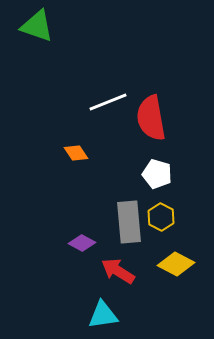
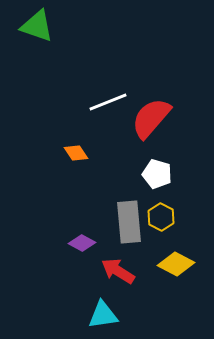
red semicircle: rotated 51 degrees clockwise
